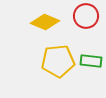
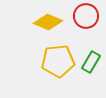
yellow diamond: moved 3 px right
green rectangle: moved 1 px down; rotated 65 degrees counterclockwise
